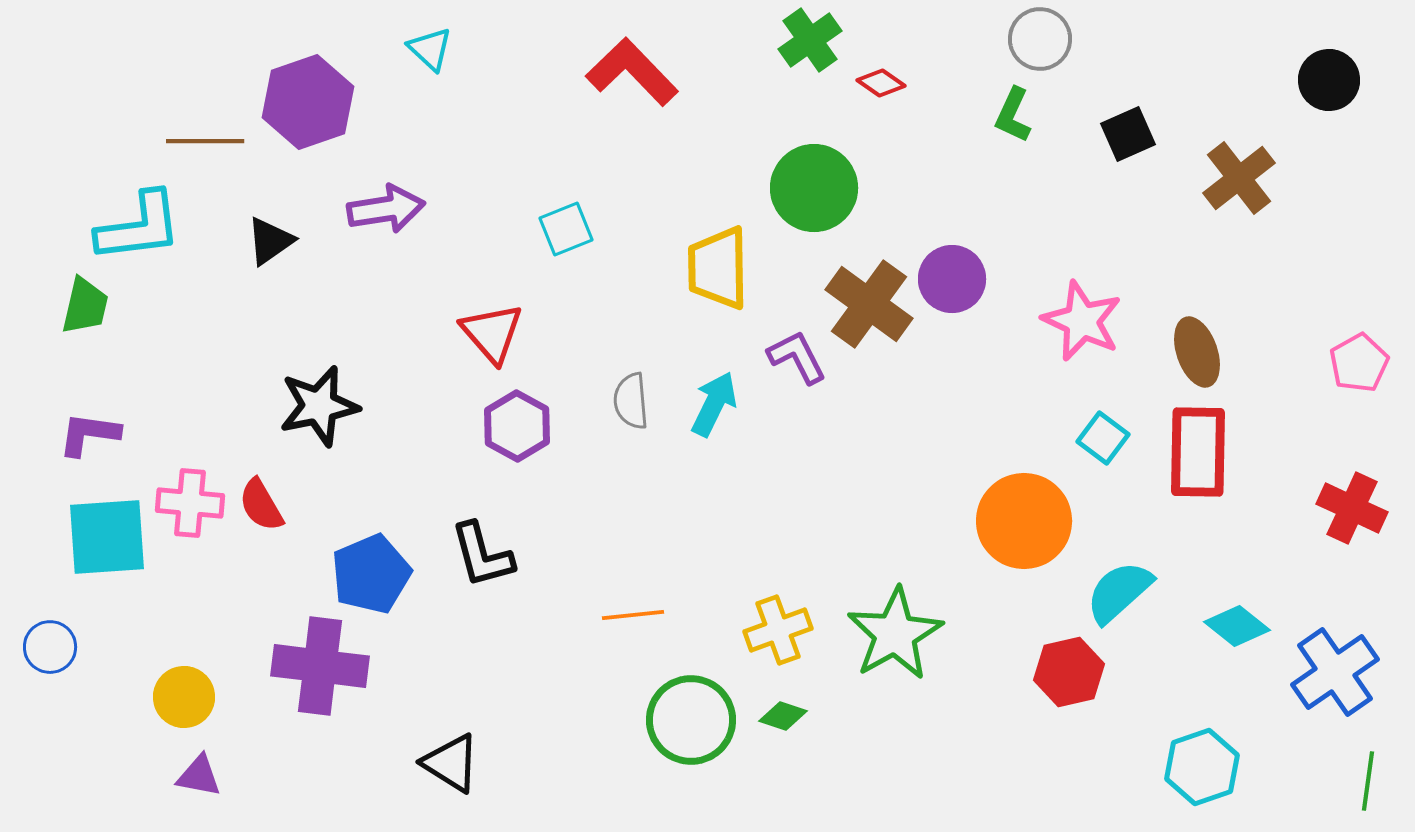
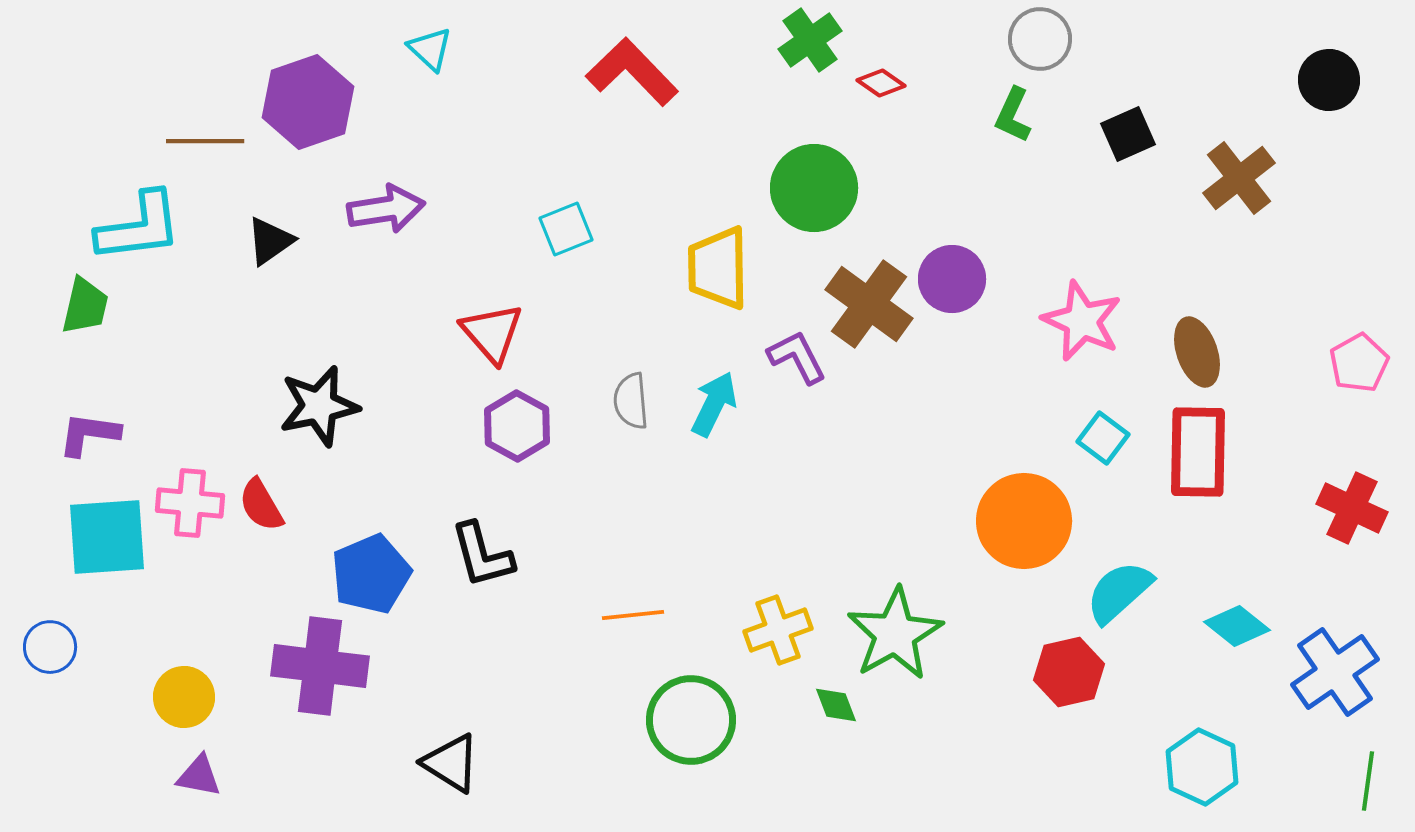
green diamond at (783, 716): moved 53 px right, 11 px up; rotated 51 degrees clockwise
cyan hexagon at (1202, 767): rotated 16 degrees counterclockwise
